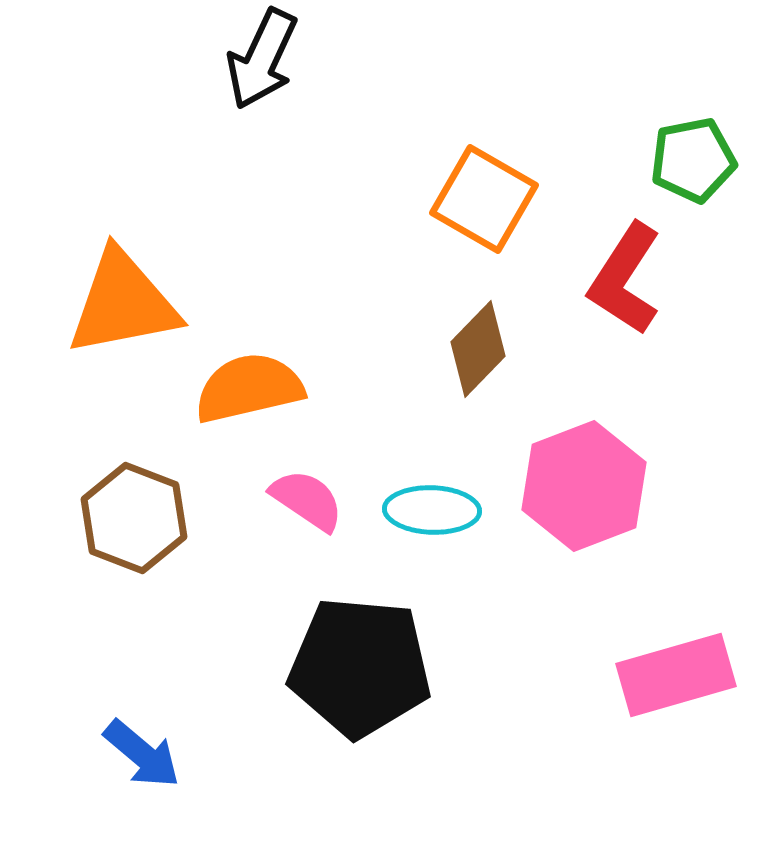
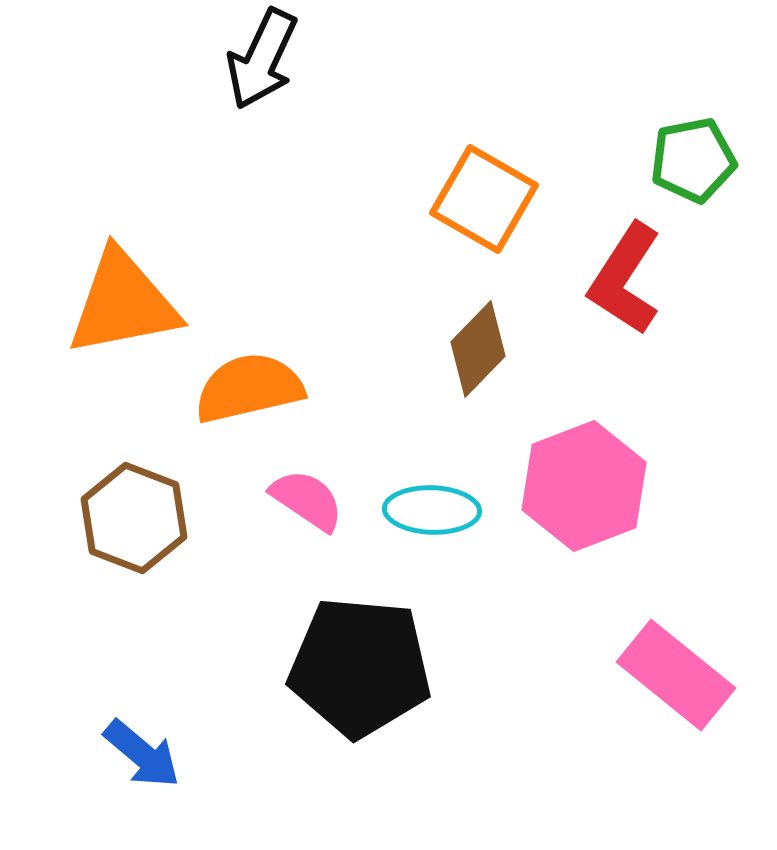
pink rectangle: rotated 55 degrees clockwise
